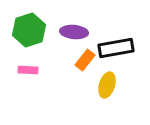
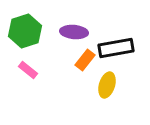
green hexagon: moved 4 px left, 1 px down
pink rectangle: rotated 36 degrees clockwise
